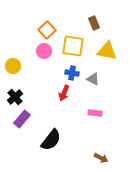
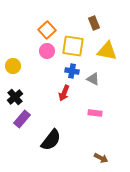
pink circle: moved 3 px right
blue cross: moved 2 px up
